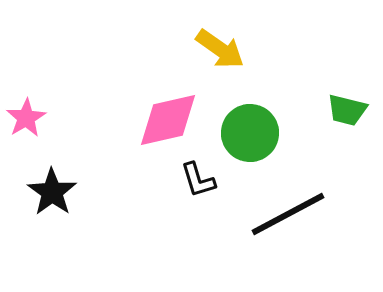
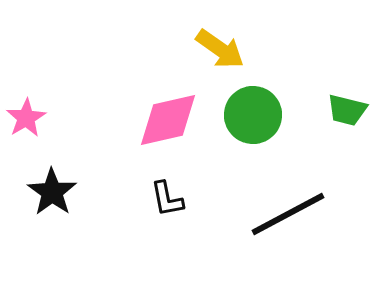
green circle: moved 3 px right, 18 px up
black L-shape: moved 31 px left, 19 px down; rotated 6 degrees clockwise
